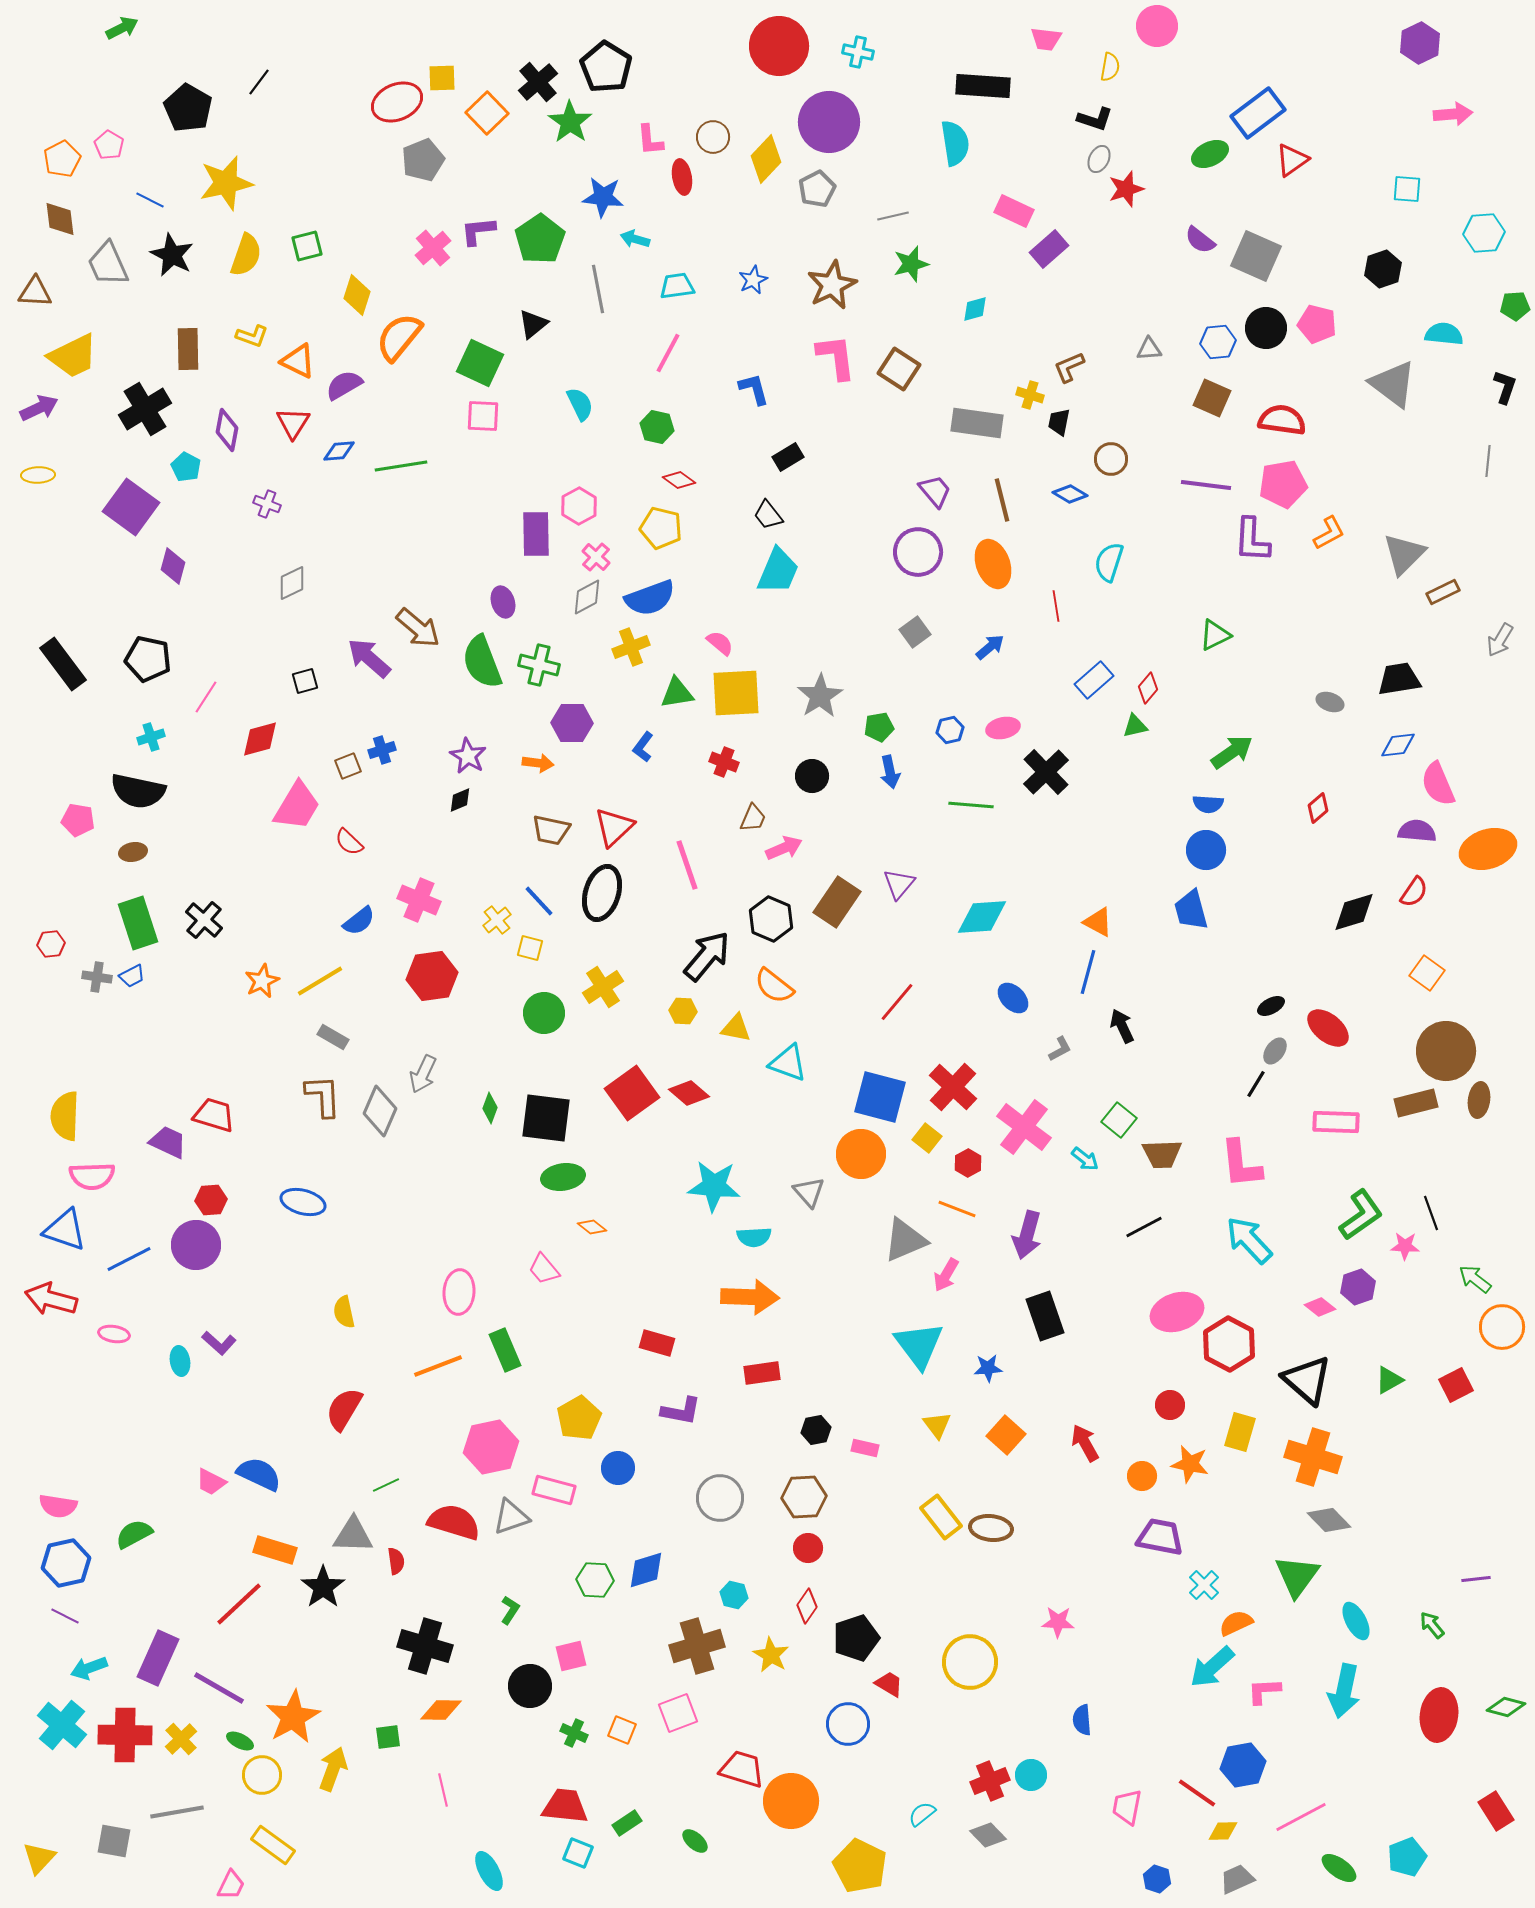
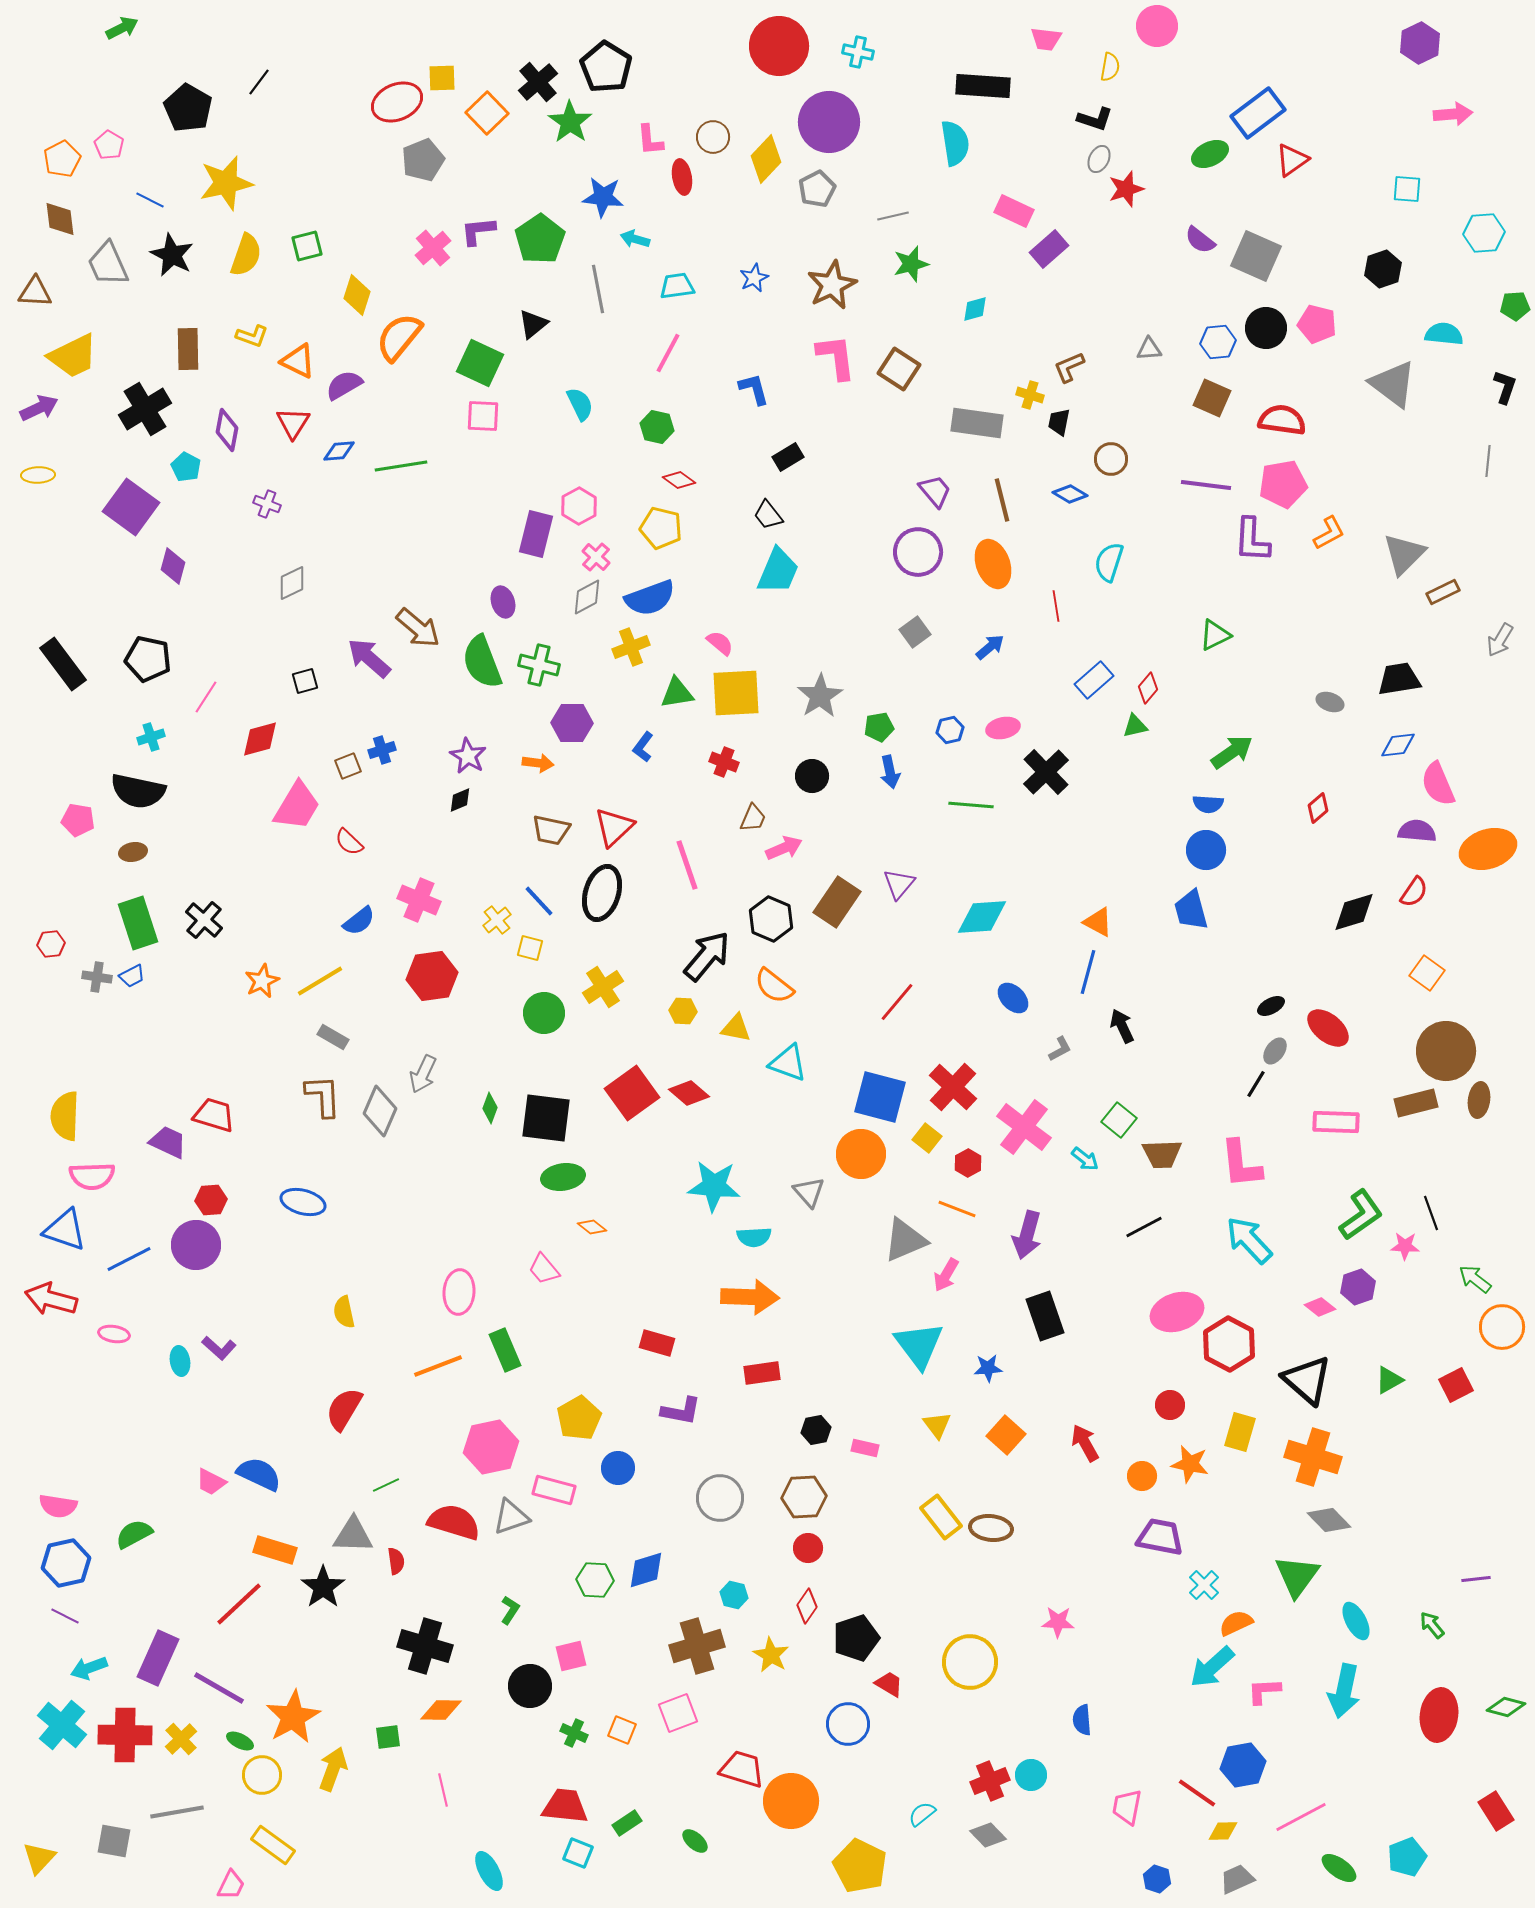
blue star at (753, 280): moved 1 px right, 2 px up
purple rectangle at (536, 534): rotated 15 degrees clockwise
purple L-shape at (219, 1343): moved 5 px down
